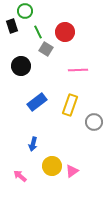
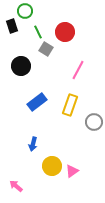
pink line: rotated 60 degrees counterclockwise
pink arrow: moved 4 px left, 10 px down
